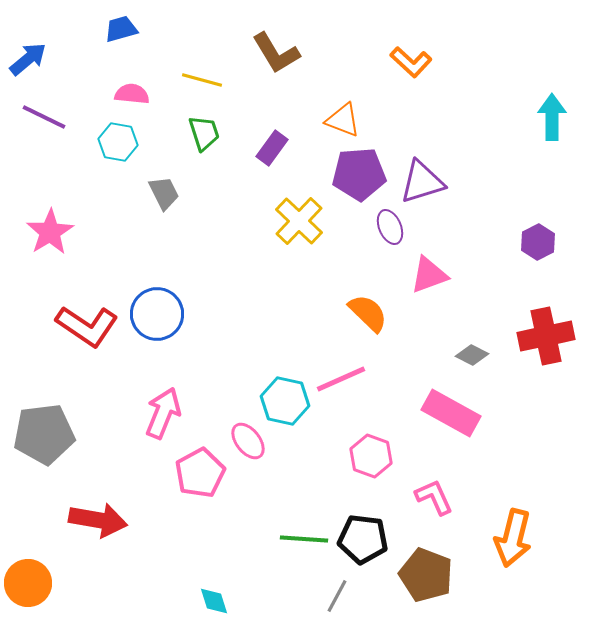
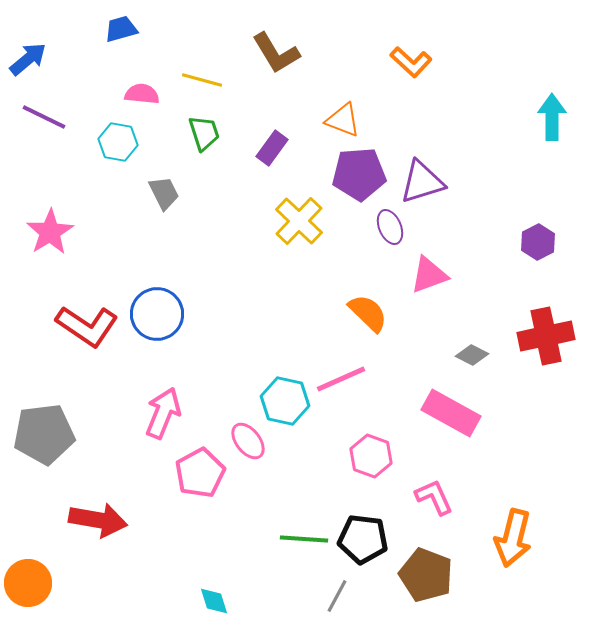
pink semicircle at (132, 94): moved 10 px right
